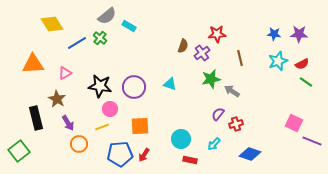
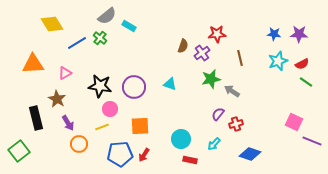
pink square: moved 1 px up
